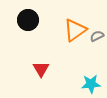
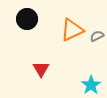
black circle: moved 1 px left, 1 px up
orange triangle: moved 3 px left; rotated 10 degrees clockwise
cyan star: moved 1 px down; rotated 30 degrees counterclockwise
